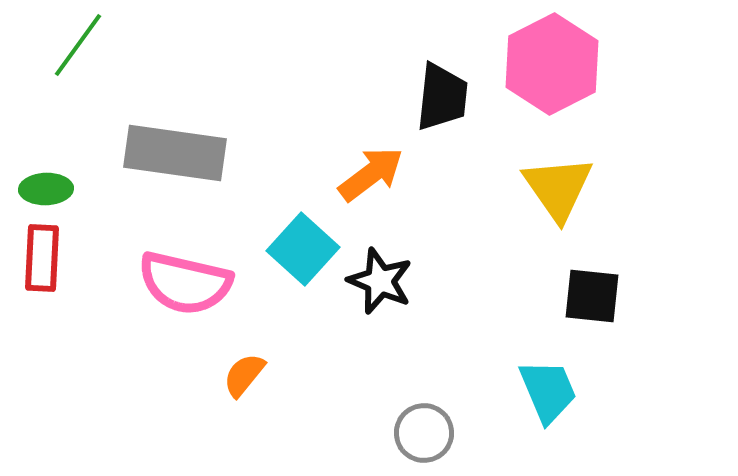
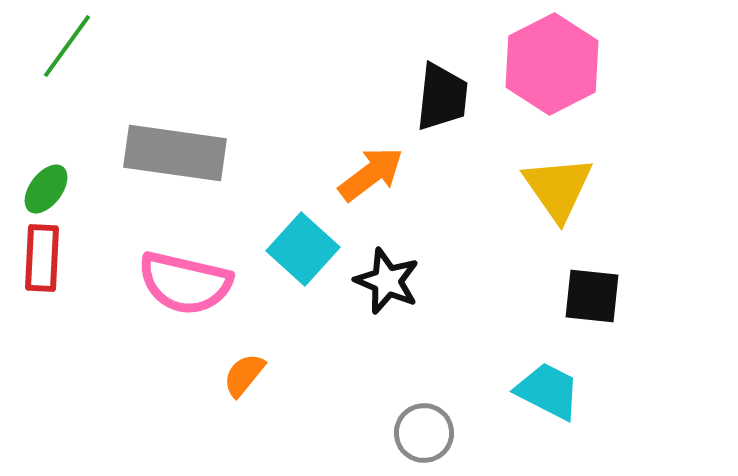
green line: moved 11 px left, 1 px down
green ellipse: rotated 51 degrees counterclockwise
black star: moved 7 px right
cyan trapezoid: rotated 40 degrees counterclockwise
